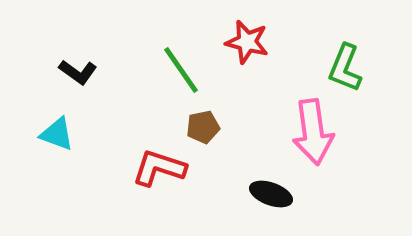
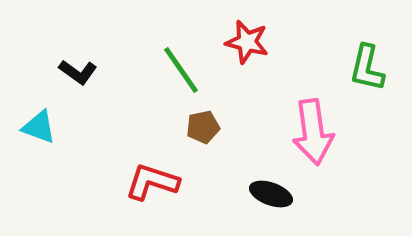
green L-shape: moved 22 px right; rotated 9 degrees counterclockwise
cyan triangle: moved 18 px left, 7 px up
red L-shape: moved 7 px left, 14 px down
